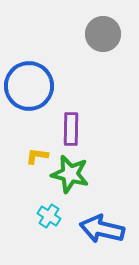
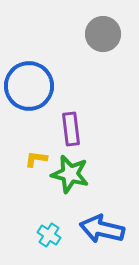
purple rectangle: rotated 8 degrees counterclockwise
yellow L-shape: moved 1 px left, 3 px down
cyan cross: moved 19 px down
